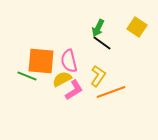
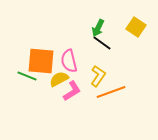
yellow square: moved 1 px left
yellow semicircle: moved 3 px left
pink L-shape: moved 2 px left, 1 px down
